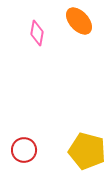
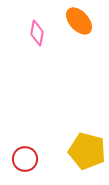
red circle: moved 1 px right, 9 px down
